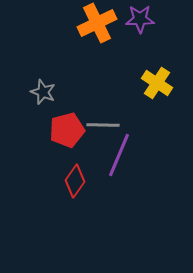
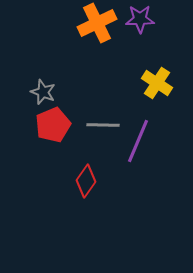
red pentagon: moved 14 px left, 5 px up; rotated 8 degrees counterclockwise
purple line: moved 19 px right, 14 px up
red diamond: moved 11 px right
